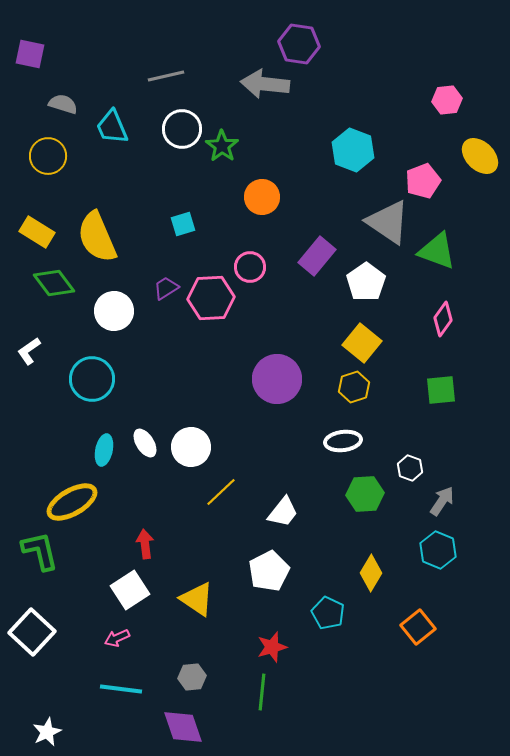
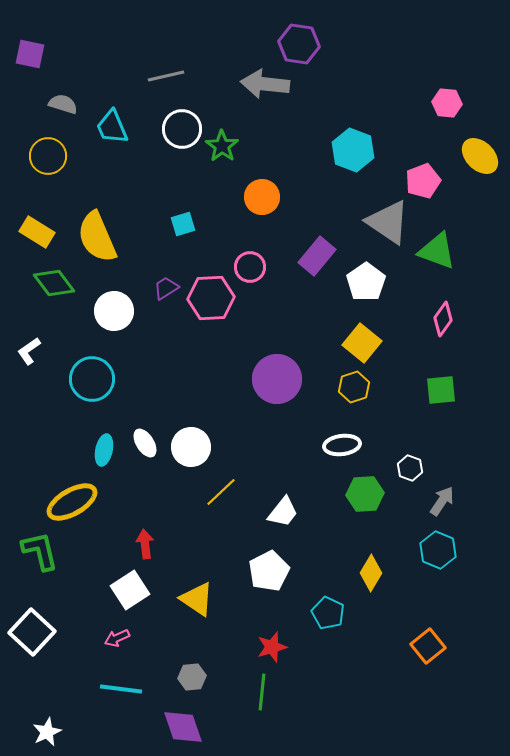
pink hexagon at (447, 100): moved 3 px down; rotated 12 degrees clockwise
white ellipse at (343, 441): moved 1 px left, 4 px down
orange square at (418, 627): moved 10 px right, 19 px down
